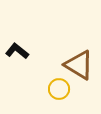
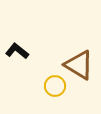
yellow circle: moved 4 px left, 3 px up
